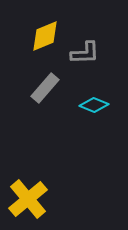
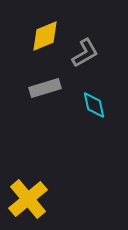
gray L-shape: rotated 28 degrees counterclockwise
gray rectangle: rotated 32 degrees clockwise
cyan diamond: rotated 56 degrees clockwise
